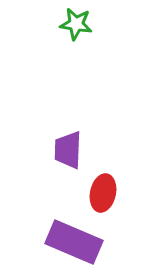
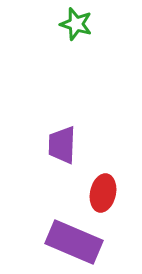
green star: rotated 8 degrees clockwise
purple trapezoid: moved 6 px left, 5 px up
